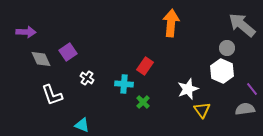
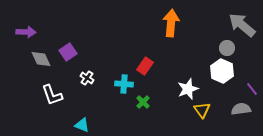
gray semicircle: moved 4 px left
